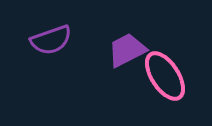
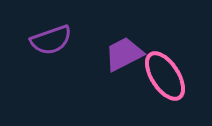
purple trapezoid: moved 3 px left, 4 px down
